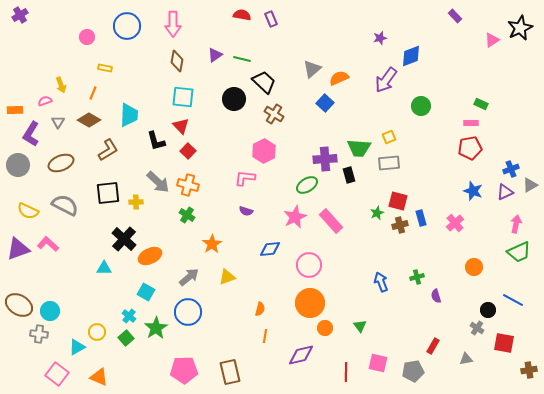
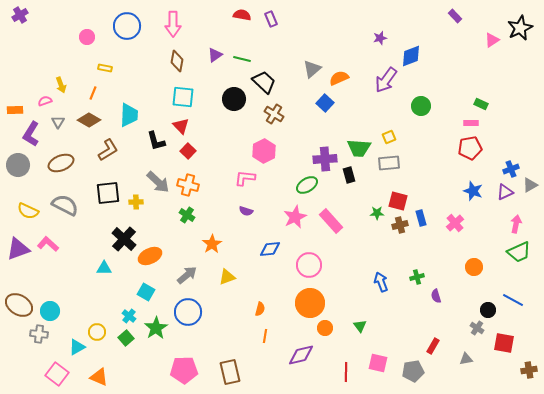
green star at (377, 213): rotated 24 degrees clockwise
gray arrow at (189, 277): moved 2 px left, 2 px up
